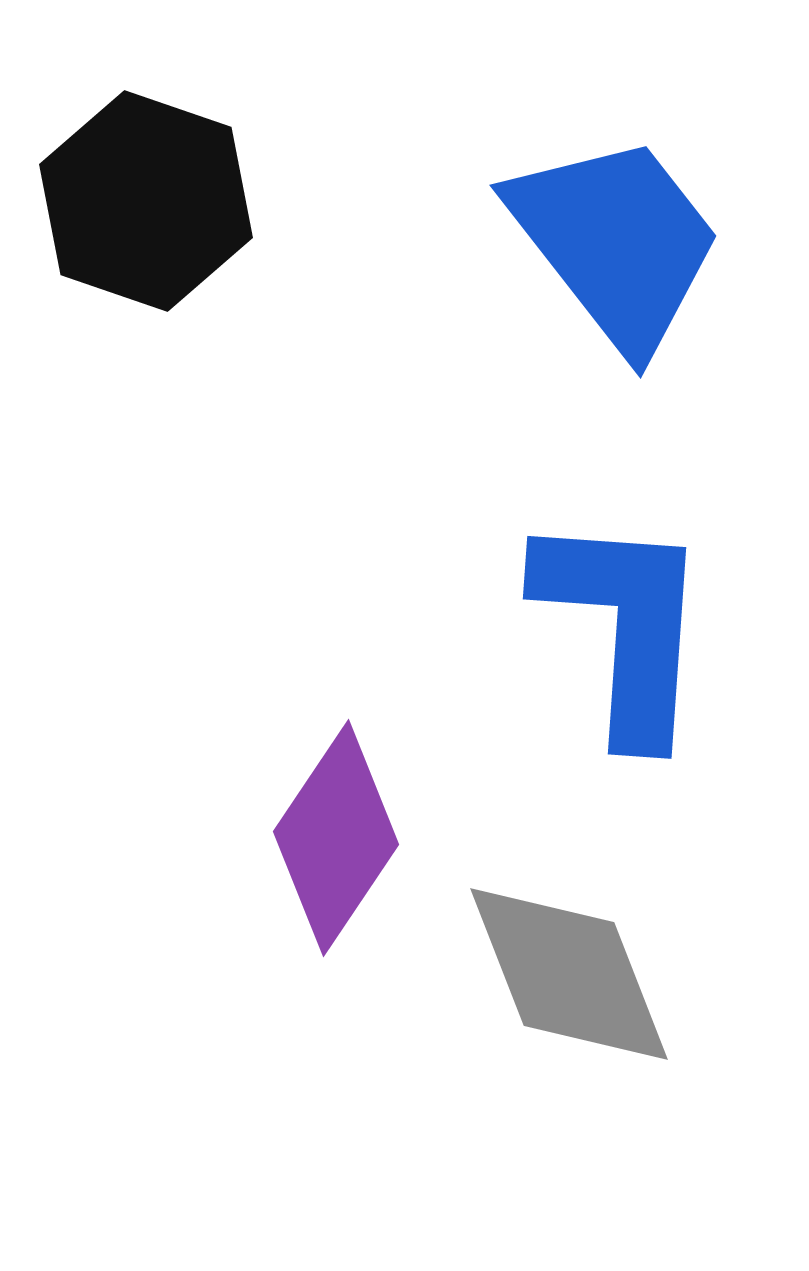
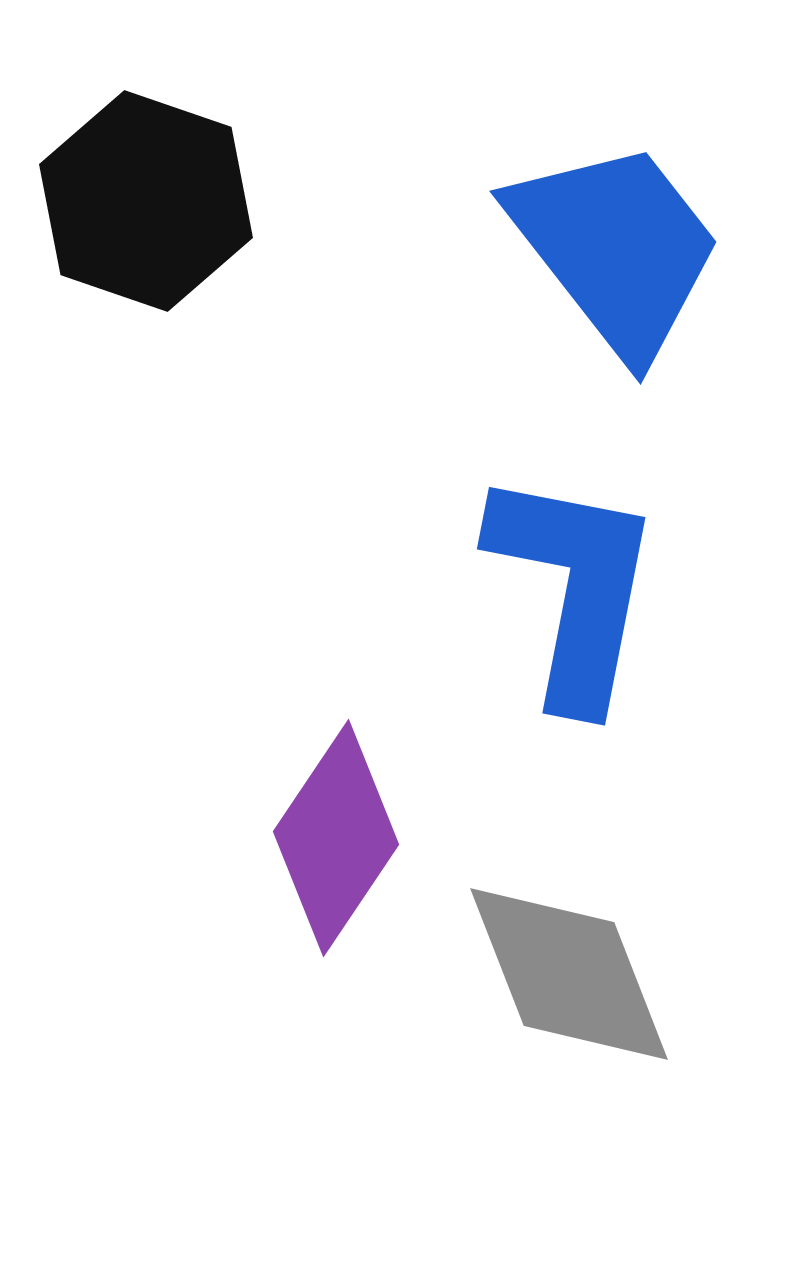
blue trapezoid: moved 6 px down
blue L-shape: moved 50 px left, 38 px up; rotated 7 degrees clockwise
